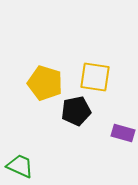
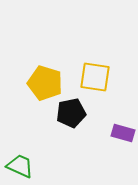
black pentagon: moved 5 px left, 2 px down
